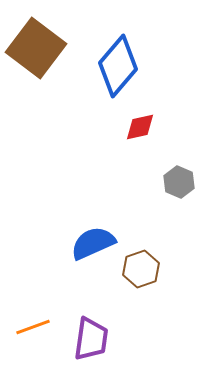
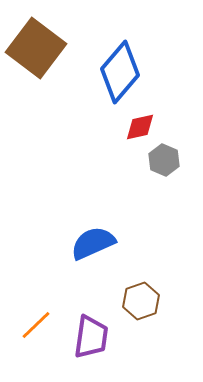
blue diamond: moved 2 px right, 6 px down
gray hexagon: moved 15 px left, 22 px up
brown hexagon: moved 32 px down
orange line: moved 3 px right, 2 px up; rotated 24 degrees counterclockwise
purple trapezoid: moved 2 px up
